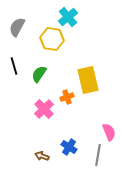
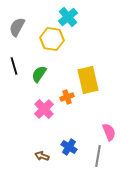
gray line: moved 1 px down
